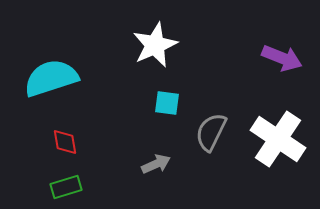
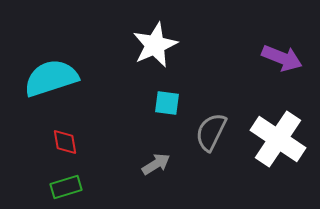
gray arrow: rotated 8 degrees counterclockwise
